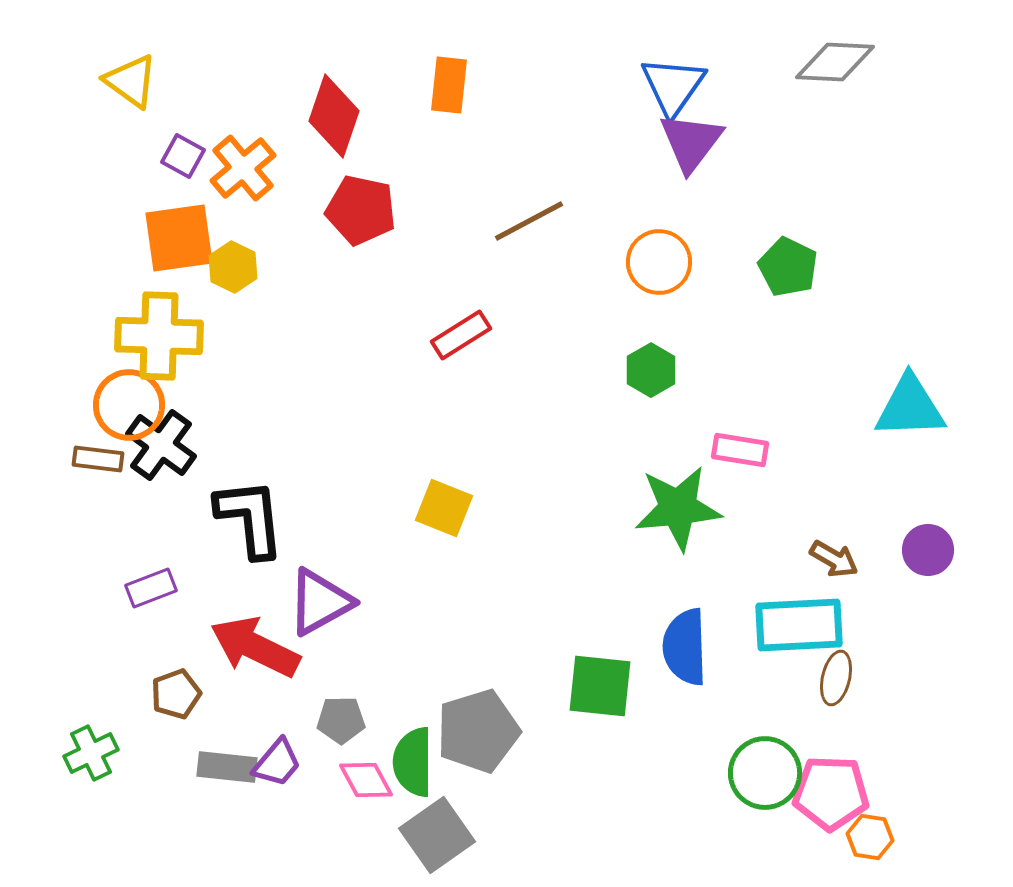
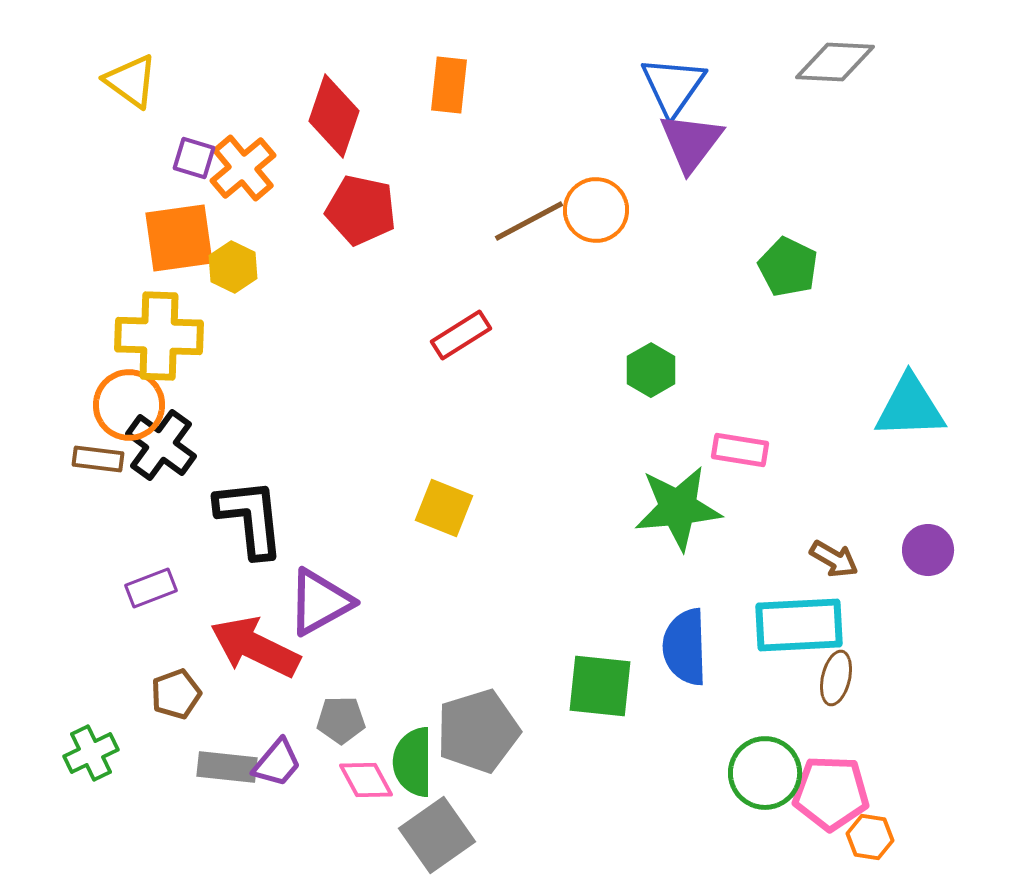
purple square at (183, 156): moved 11 px right, 2 px down; rotated 12 degrees counterclockwise
orange circle at (659, 262): moved 63 px left, 52 px up
